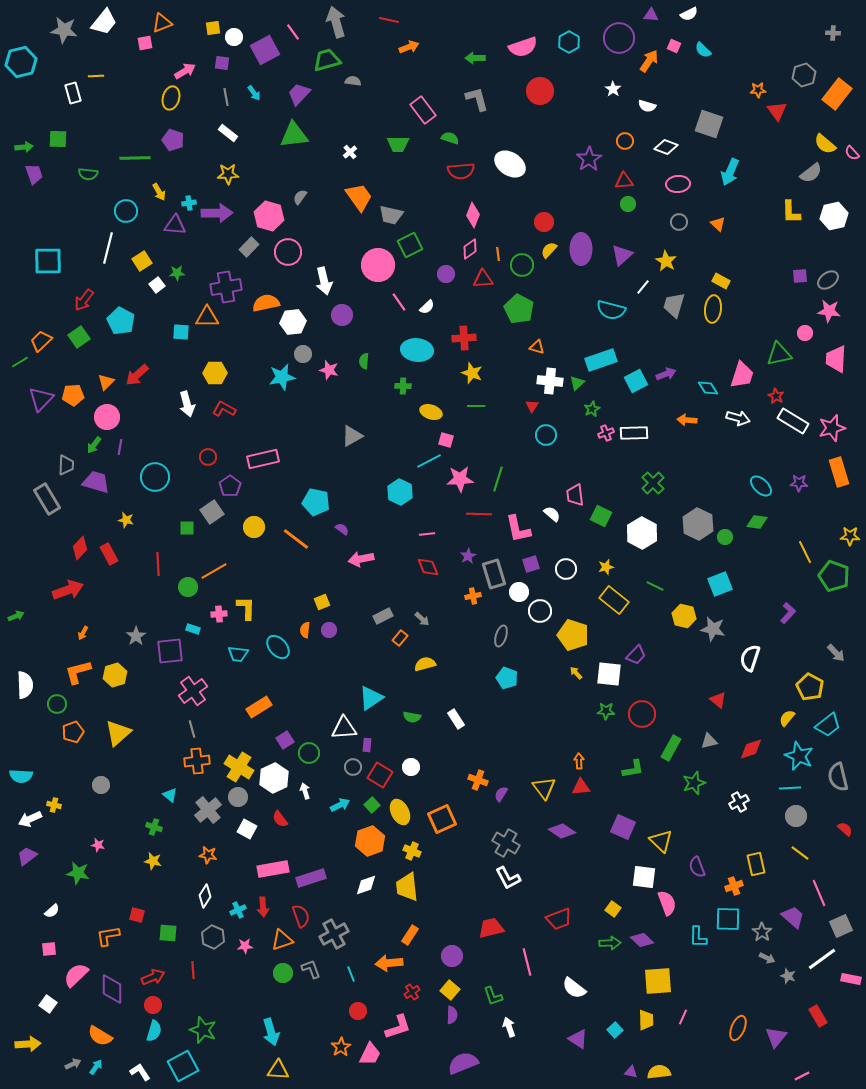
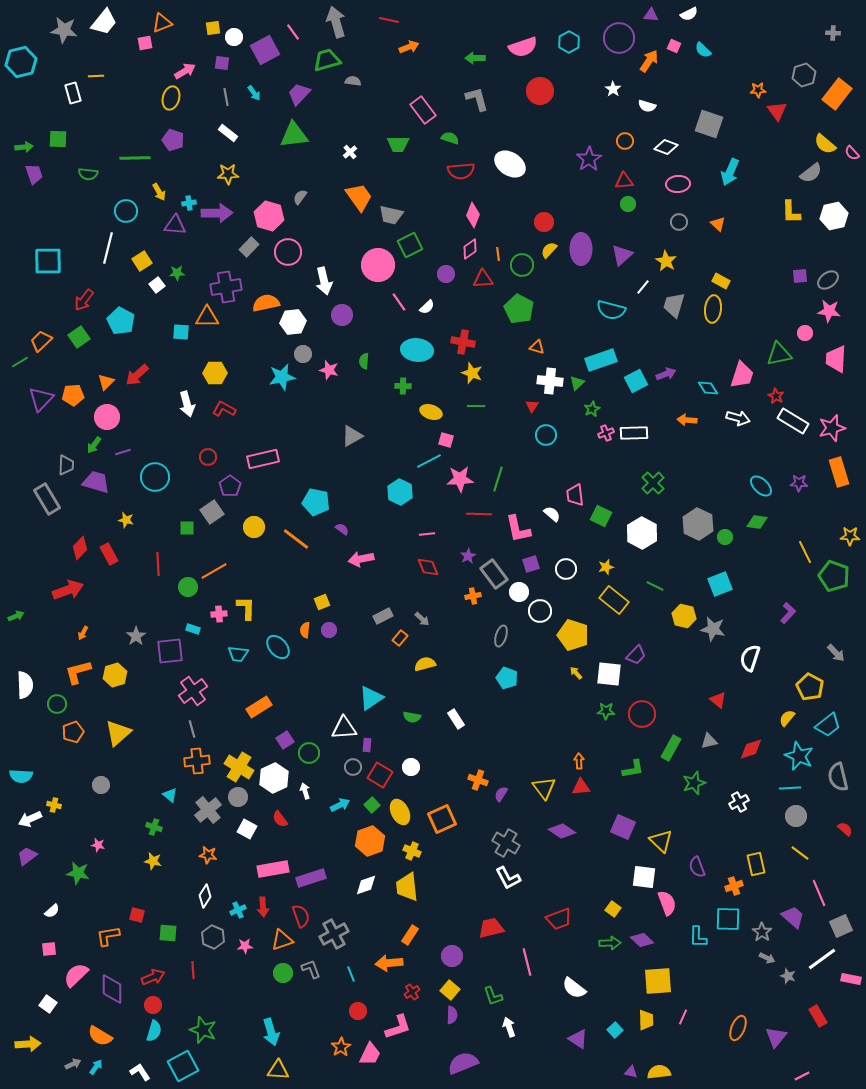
red cross at (464, 338): moved 1 px left, 4 px down; rotated 15 degrees clockwise
purple line at (120, 447): moved 3 px right, 5 px down; rotated 63 degrees clockwise
gray rectangle at (494, 574): rotated 20 degrees counterclockwise
